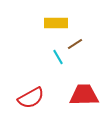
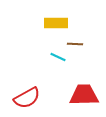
brown line: rotated 35 degrees clockwise
cyan line: rotated 35 degrees counterclockwise
red semicircle: moved 4 px left
